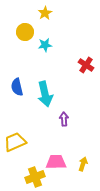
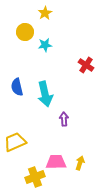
yellow arrow: moved 3 px left, 1 px up
